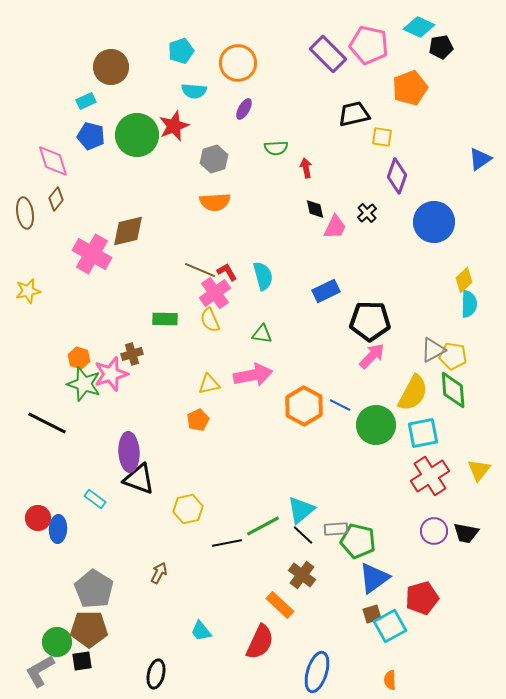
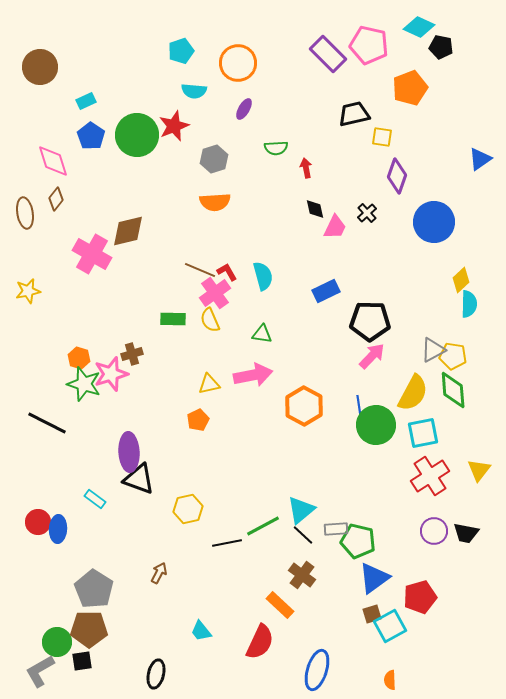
black pentagon at (441, 47): rotated 20 degrees clockwise
brown circle at (111, 67): moved 71 px left
blue pentagon at (91, 136): rotated 20 degrees clockwise
yellow diamond at (464, 280): moved 3 px left
green rectangle at (165, 319): moved 8 px right
blue line at (340, 405): moved 19 px right, 1 px down; rotated 55 degrees clockwise
red circle at (38, 518): moved 4 px down
red pentagon at (422, 598): moved 2 px left, 1 px up
blue ellipse at (317, 672): moved 2 px up
